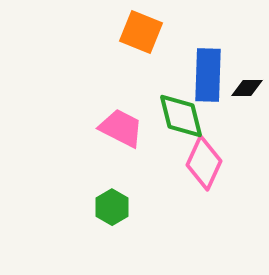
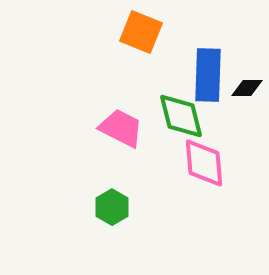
pink diamond: rotated 30 degrees counterclockwise
